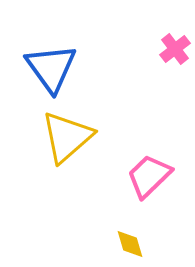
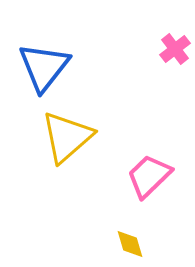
blue triangle: moved 7 px left, 1 px up; rotated 14 degrees clockwise
